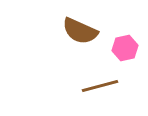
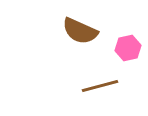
pink hexagon: moved 3 px right
